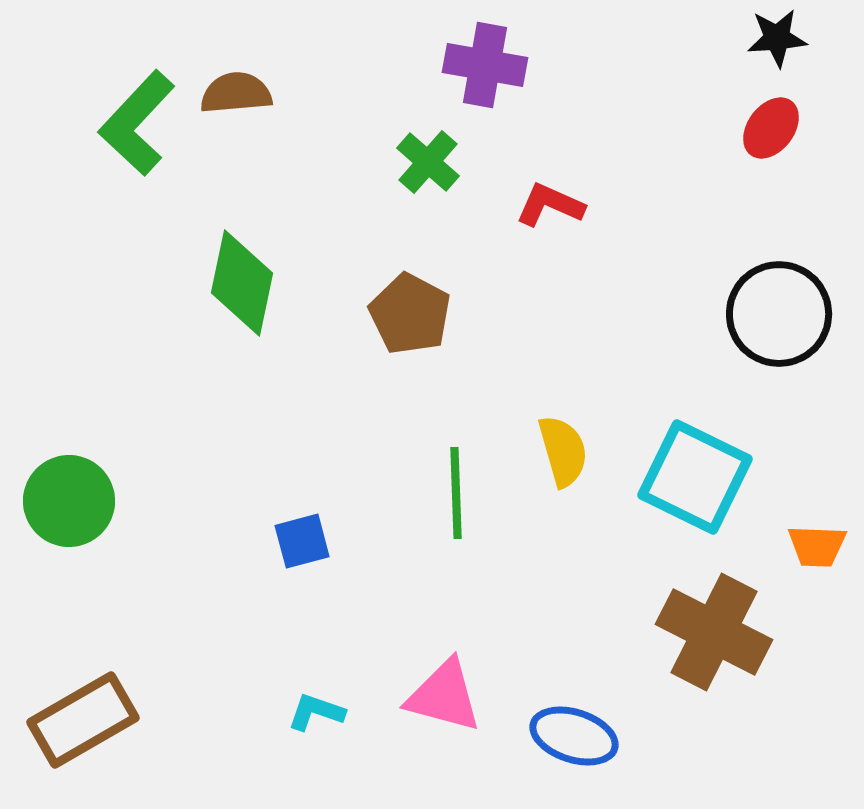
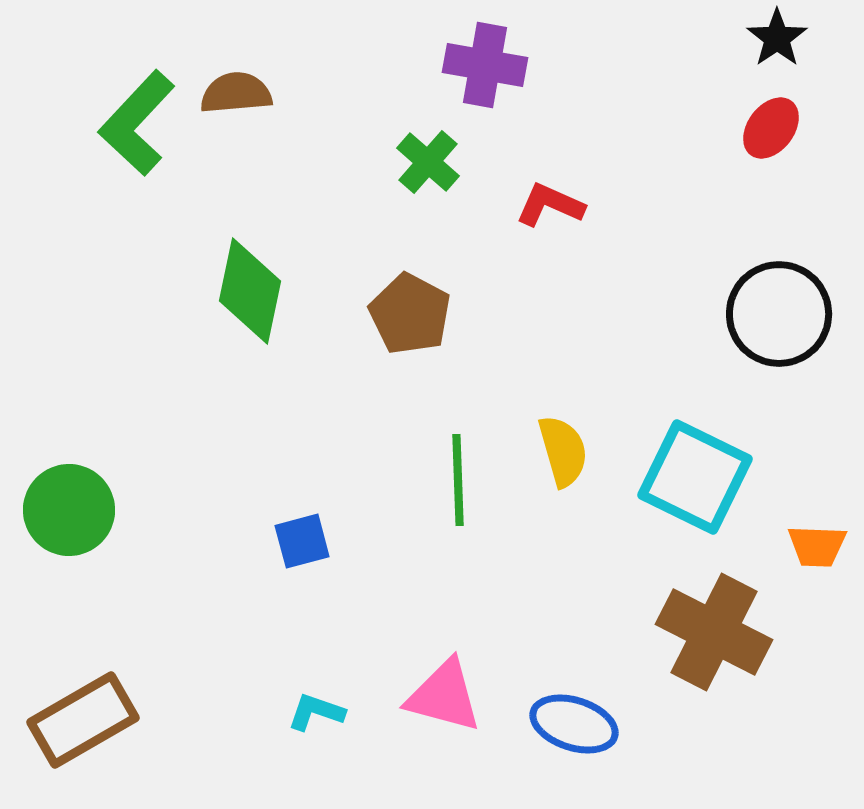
black star: rotated 30 degrees counterclockwise
green diamond: moved 8 px right, 8 px down
green line: moved 2 px right, 13 px up
green circle: moved 9 px down
blue ellipse: moved 12 px up
